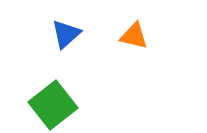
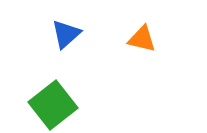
orange triangle: moved 8 px right, 3 px down
